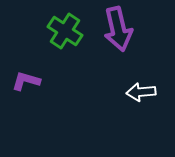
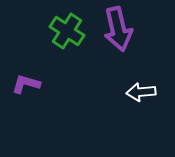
green cross: moved 2 px right
purple L-shape: moved 3 px down
